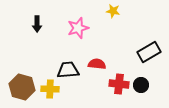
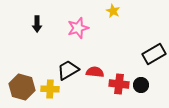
yellow star: rotated 16 degrees clockwise
black rectangle: moved 5 px right, 2 px down
red semicircle: moved 2 px left, 8 px down
black trapezoid: rotated 25 degrees counterclockwise
